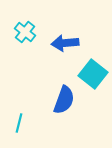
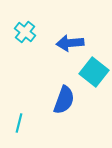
blue arrow: moved 5 px right
cyan square: moved 1 px right, 2 px up
